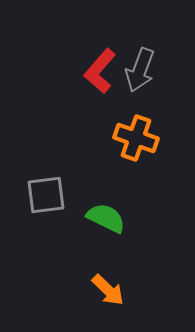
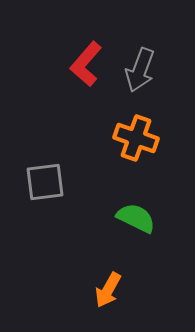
red L-shape: moved 14 px left, 7 px up
gray square: moved 1 px left, 13 px up
green semicircle: moved 30 px right
orange arrow: rotated 75 degrees clockwise
